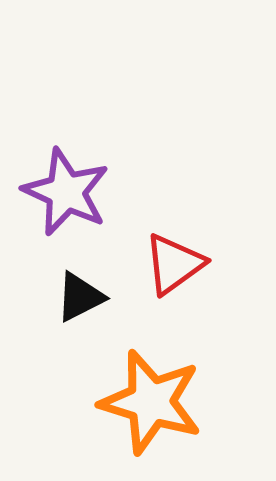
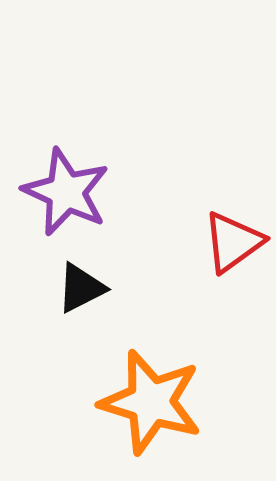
red triangle: moved 59 px right, 22 px up
black triangle: moved 1 px right, 9 px up
